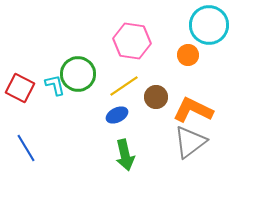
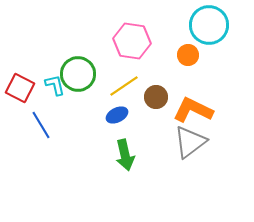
blue line: moved 15 px right, 23 px up
